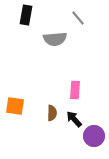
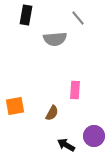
orange square: rotated 18 degrees counterclockwise
brown semicircle: rotated 28 degrees clockwise
black arrow: moved 8 px left, 26 px down; rotated 18 degrees counterclockwise
